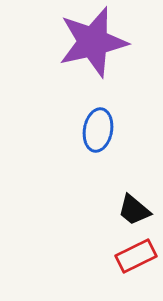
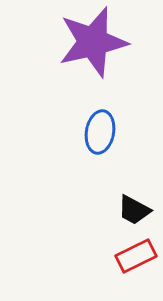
blue ellipse: moved 2 px right, 2 px down
black trapezoid: rotated 12 degrees counterclockwise
